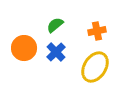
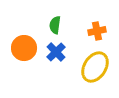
green semicircle: rotated 42 degrees counterclockwise
